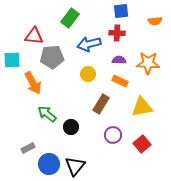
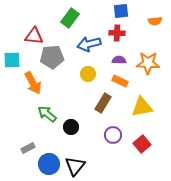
brown rectangle: moved 2 px right, 1 px up
